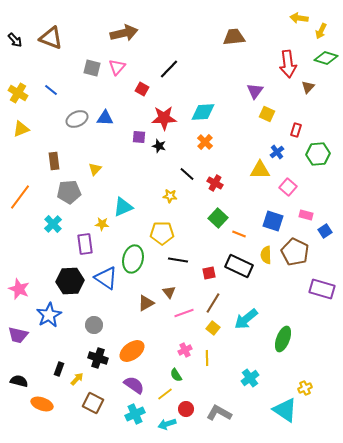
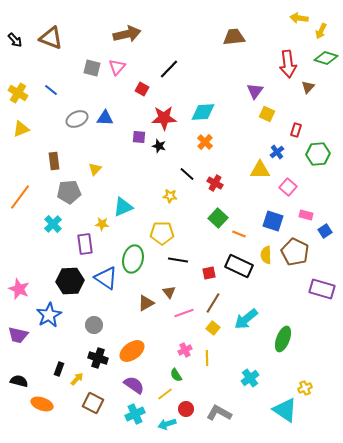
brown arrow at (124, 33): moved 3 px right, 1 px down
